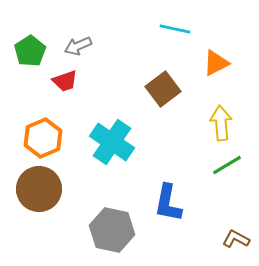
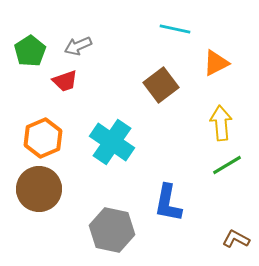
brown square: moved 2 px left, 4 px up
